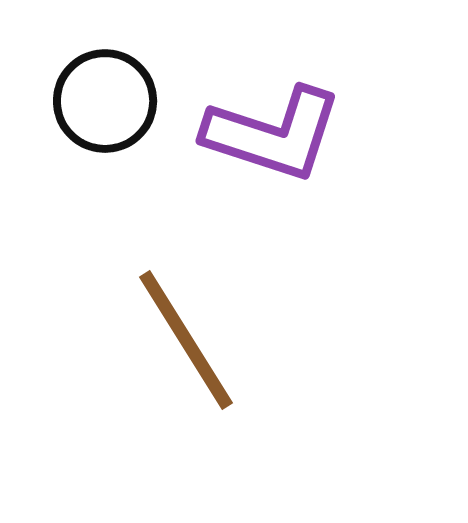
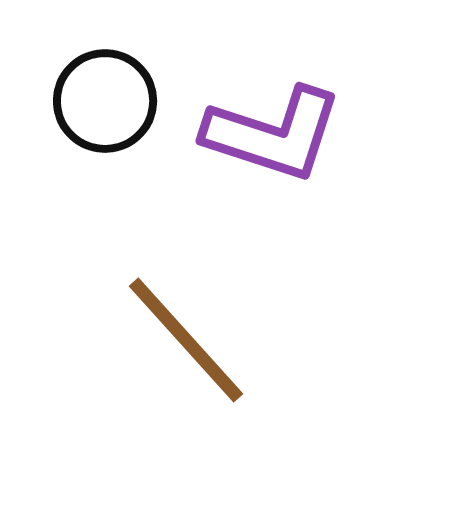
brown line: rotated 10 degrees counterclockwise
